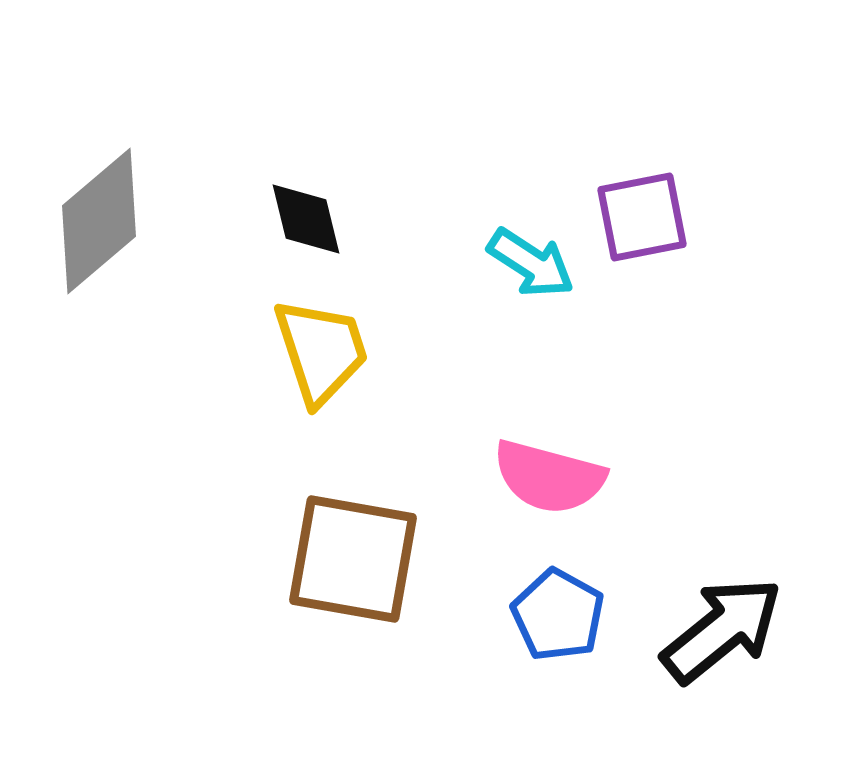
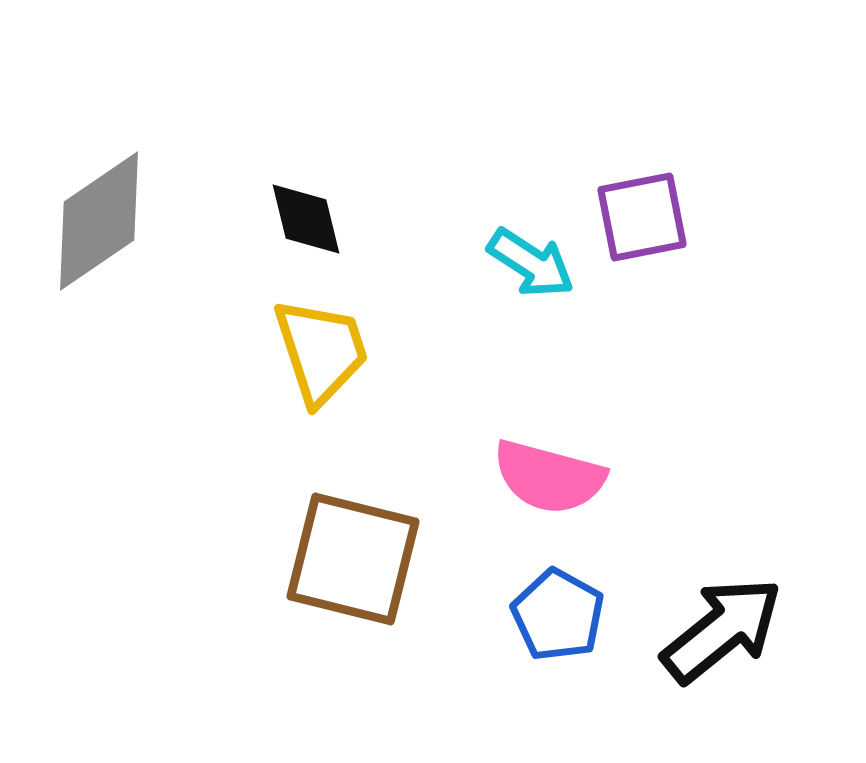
gray diamond: rotated 6 degrees clockwise
brown square: rotated 4 degrees clockwise
